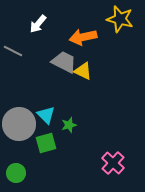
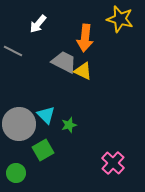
orange arrow: moved 2 px right, 1 px down; rotated 72 degrees counterclockwise
green square: moved 3 px left, 7 px down; rotated 15 degrees counterclockwise
